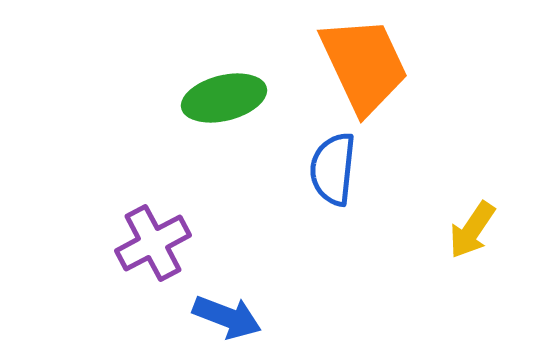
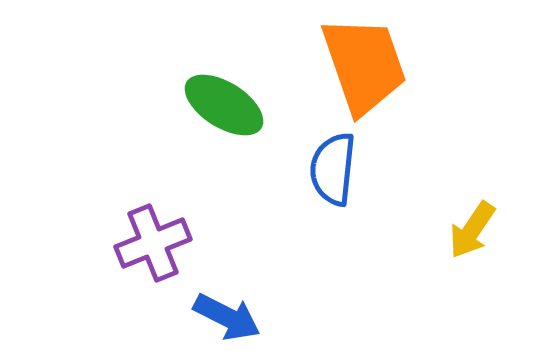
orange trapezoid: rotated 6 degrees clockwise
green ellipse: moved 7 px down; rotated 46 degrees clockwise
purple cross: rotated 6 degrees clockwise
blue arrow: rotated 6 degrees clockwise
